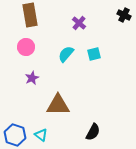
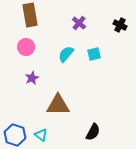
black cross: moved 4 px left, 10 px down
